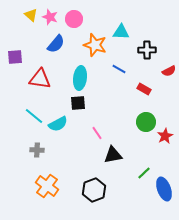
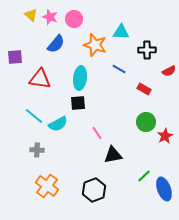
green line: moved 3 px down
